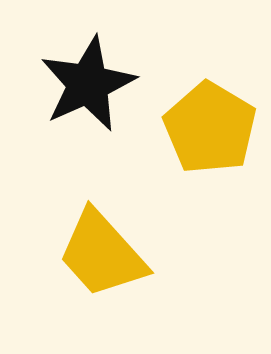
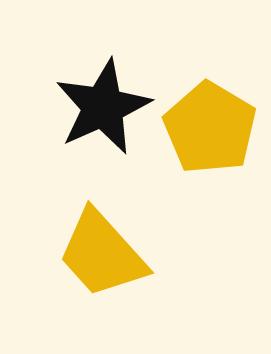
black star: moved 15 px right, 23 px down
